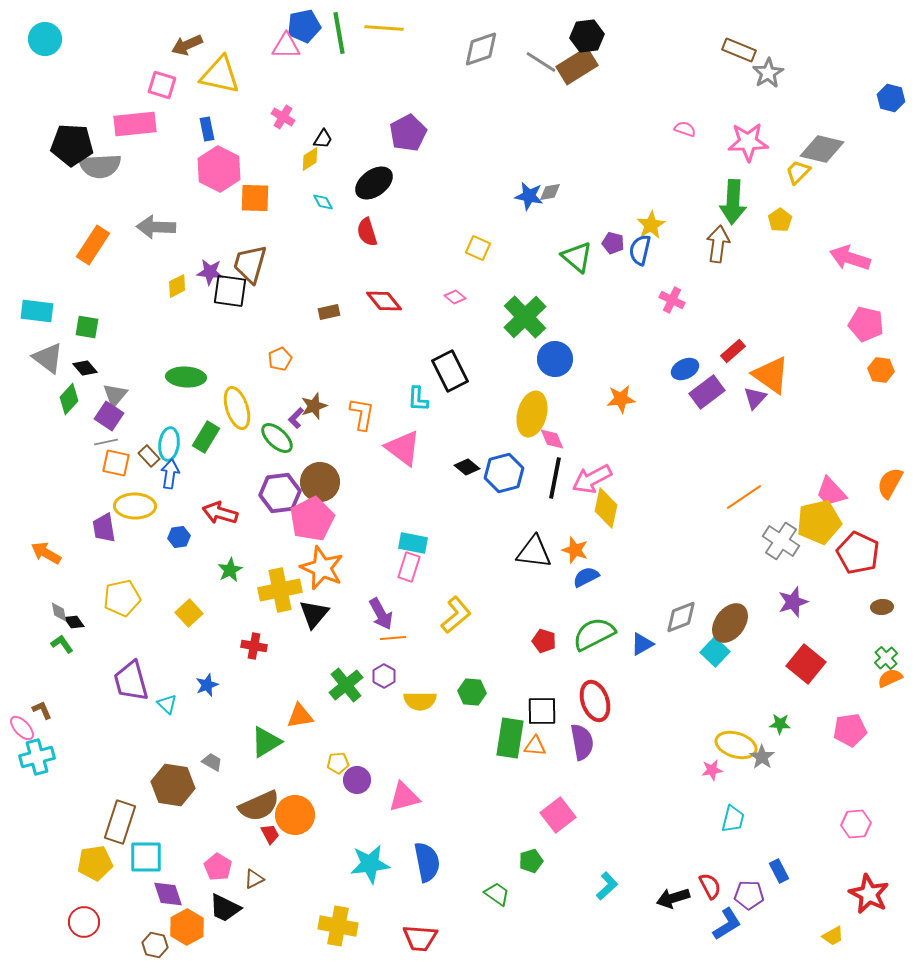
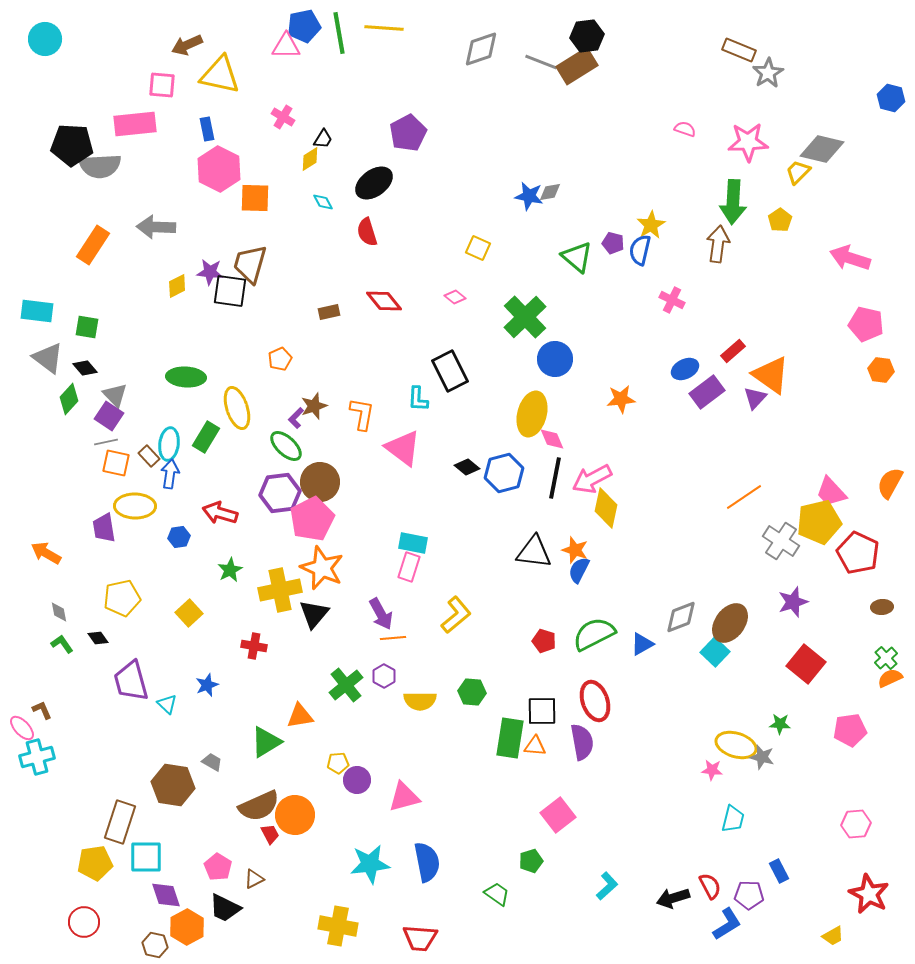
gray line at (541, 62): rotated 12 degrees counterclockwise
pink square at (162, 85): rotated 12 degrees counterclockwise
gray triangle at (115, 395): rotated 24 degrees counterclockwise
green ellipse at (277, 438): moved 9 px right, 8 px down
blue semicircle at (586, 577): moved 7 px left, 7 px up; rotated 36 degrees counterclockwise
black diamond at (74, 622): moved 24 px right, 16 px down
gray star at (762, 757): rotated 20 degrees counterclockwise
pink star at (712, 770): rotated 15 degrees clockwise
purple diamond at (168, 894): moved 2 px left, 1 px down
